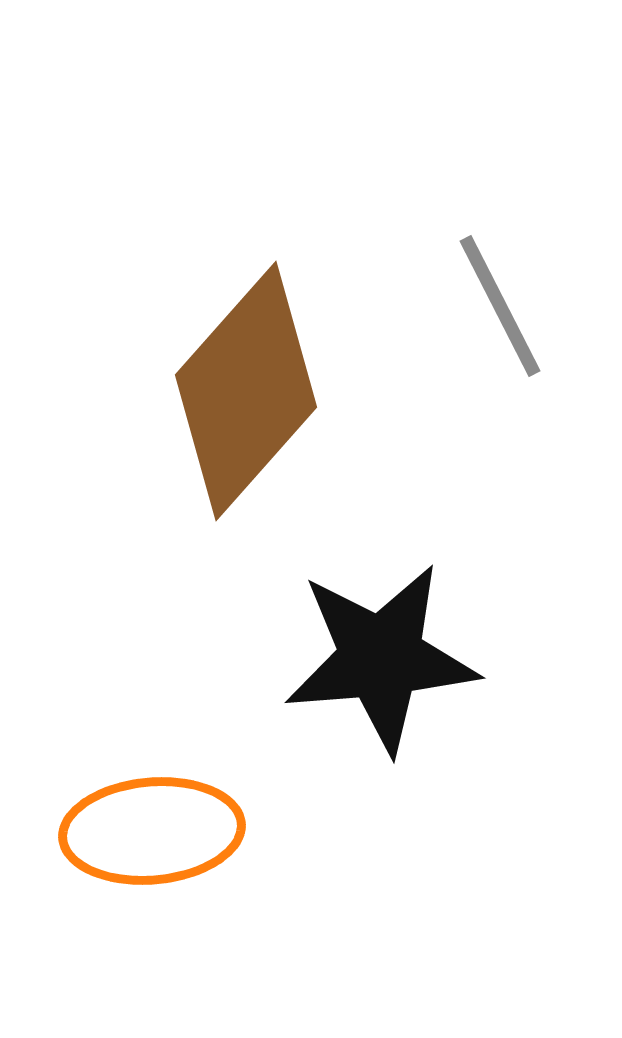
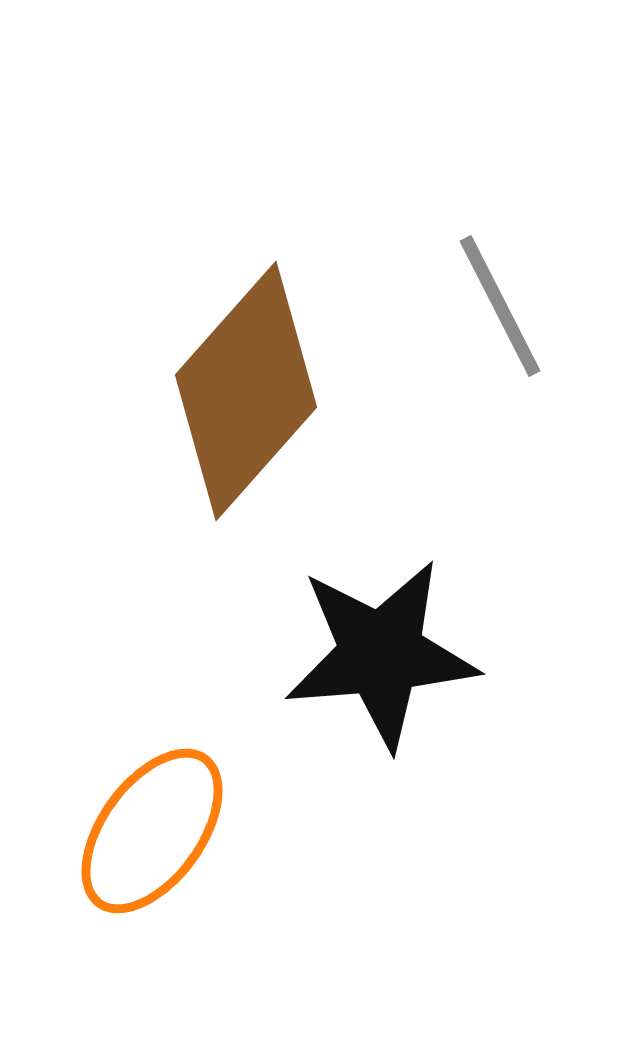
black star: moved 4 px up
orange ellipse: rotated 49 degrees counterclockwise
